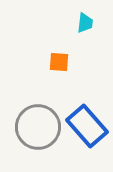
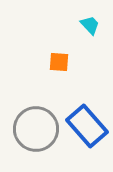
cyan trapezoid: moved 5 px right, 2 px down; rotated 50 degrees counterclockwise
gray circle: moved 2 px left, 2 px down
